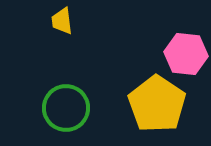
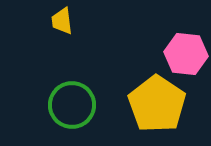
green circle: moved 6 px right, 3 px up
